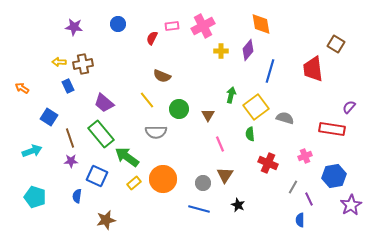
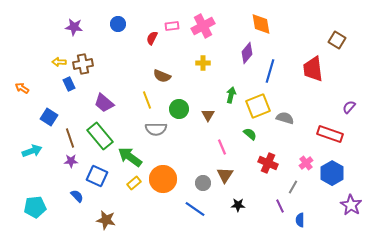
brown square at (336, 44): moved 1 px right, 4 px up
purple diamond at (248, 50): moved 1 px left, 3 px down
yellow cross at (221, 51): moved 18 px left, 12 px down
blue rectangle at (68, 86): moved 1 px right, 2 px up
yellow line at (147, 100): rotated 18 degrees clockwise
yellow square at (256, 107): moved 2 px right, 1 px up; rotated 15 degrees clockwise
red rectangle at (332, 129): moved 2 px left, 5 px down; rotated 10 degrees clockwise
gray semicircle at (156, 132): moved 3 px up
green rectangle at (101, 134): moved 1 px left, 2 px down
green semicircle at (250, 134): rotated 136 degrees clockwise
pink line at (220, 144): moved 2 px right, 3 px down
pink cross at (305, 156): moved 1 px right, 7 px down; rotated 16 degrees counterclockwise
green arrow at (127, 157): moved 3 px right
blue hexagon at (334, 176): moved 2 px left, 3 px up; rotated 20 degrees counterclockwise
blue semicircle at (77, 196): rotated 128 degrees clockwise
cyan pentagon at (35, 197): moved 10 px down; rotated 25 degrees counterclockwise
purple line at (309, 199): moved 29 px left, 7 px down
black star at (238, 205): rotated 24 degrees counterclockwise
purple star at (351, 205): rotated 10 degrees counterclockwise
blue line at (199, 209): moved 4 px left; rotated 20 degrees clockwise
brown star at (106, 220): rotated 24 degrees clockwise
